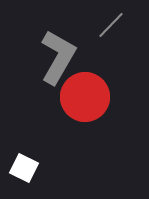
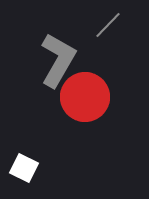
gray line: moved 3 px left
gray L-shape: moved 3 px down
